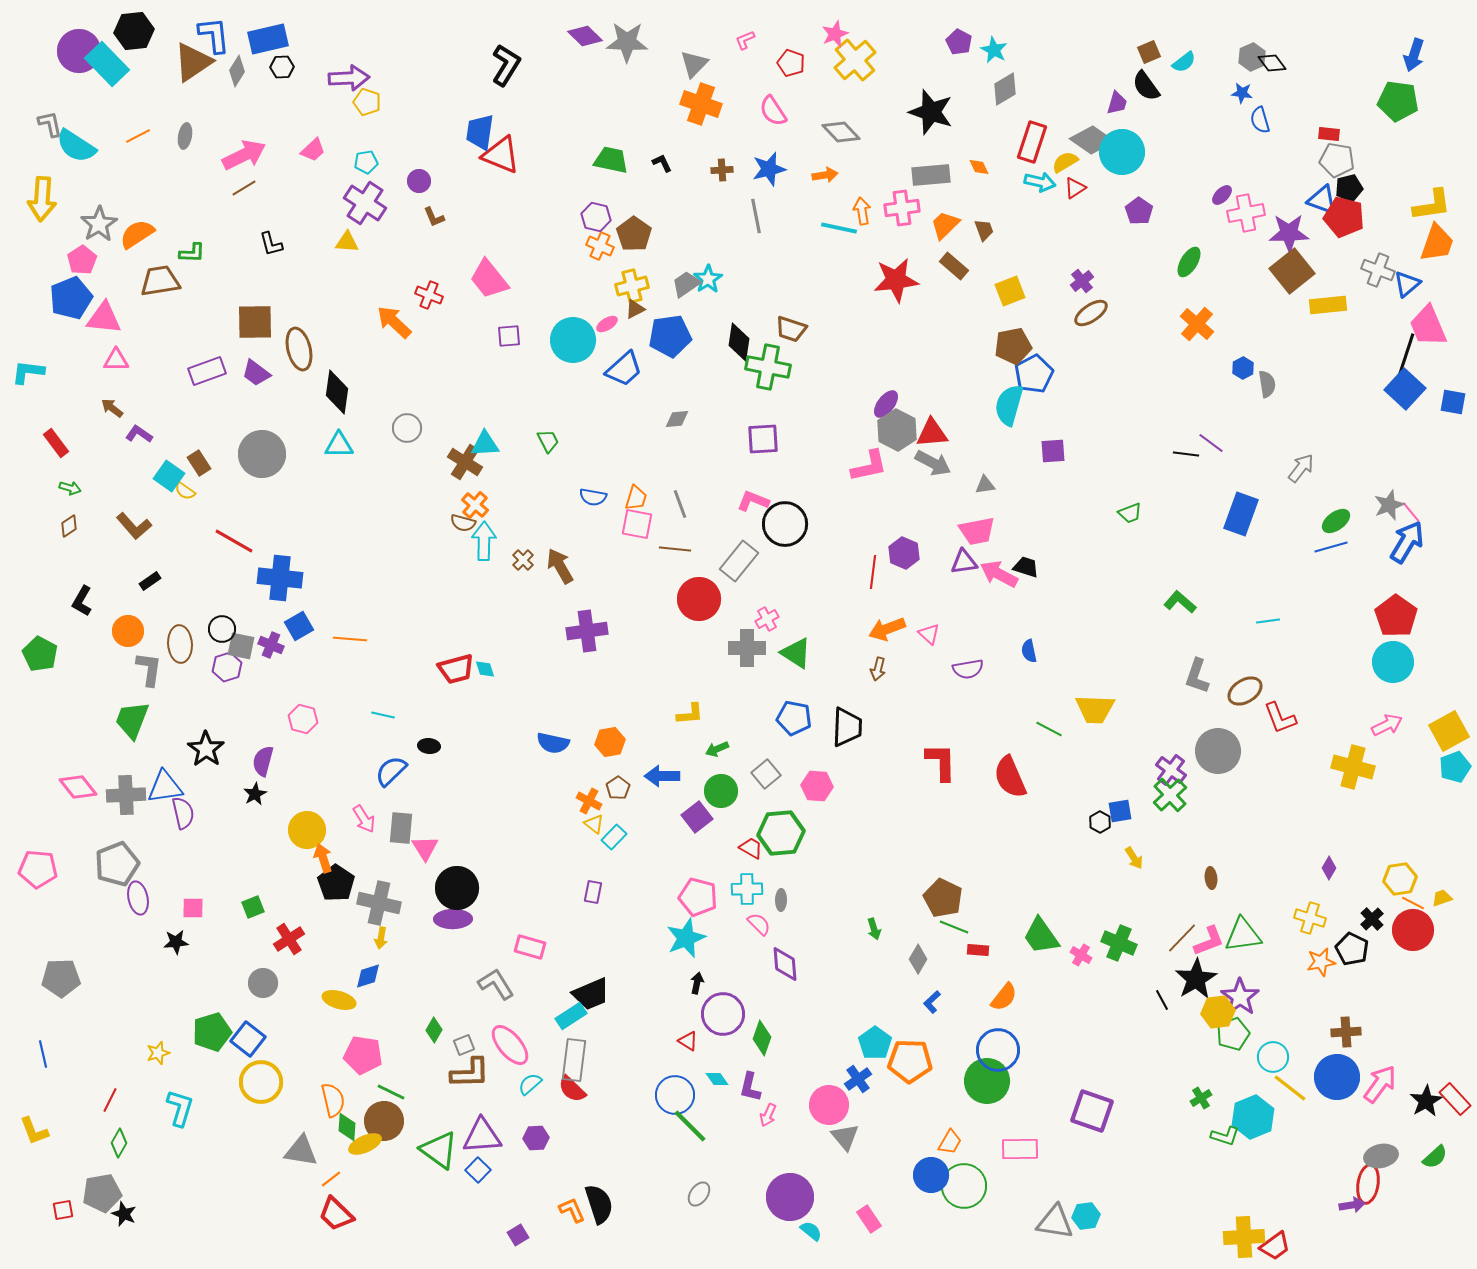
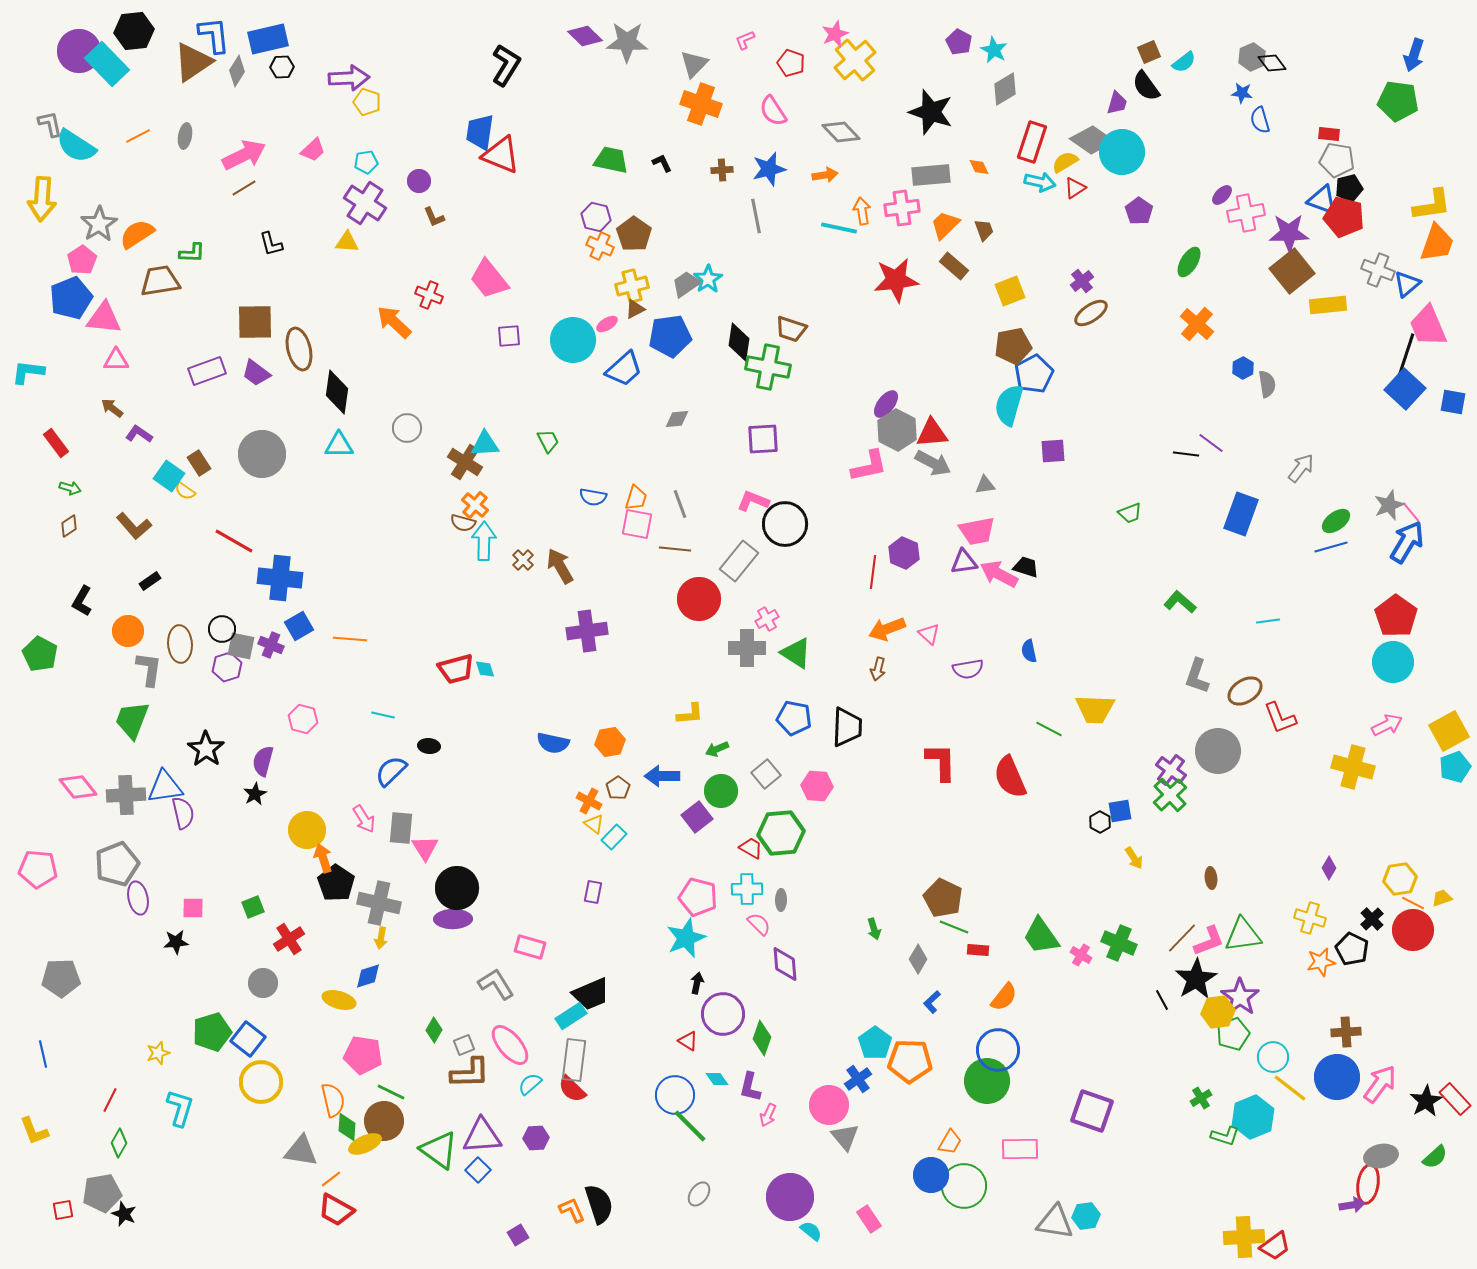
red trapezoid at (336, 1214): moved 4 px up; rotated 15 degrees counterclockwise
